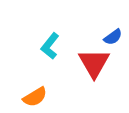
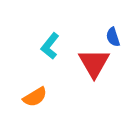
blue semicircle: rotated 108 degrees clockwise
